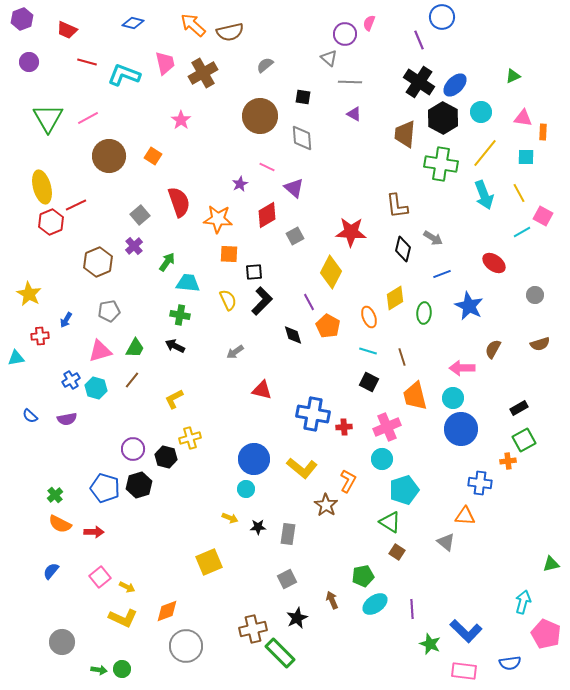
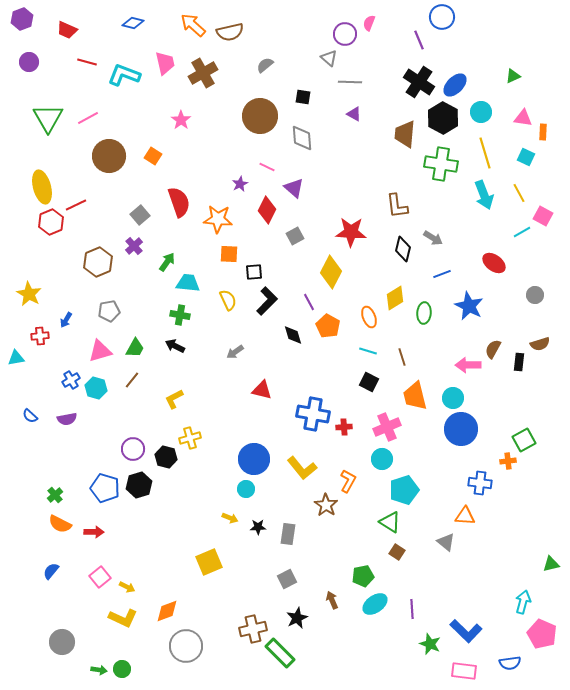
yellow line at (485, 153): rotated 56 degrees counterclockwise
cyan square at (526, 157): rotated 24 degrees clockwise
red diamond at (267, 215): moved 5 px up; rotated 32 degrees counterclockwise
black L-shape at (262, 301): moved 5 px right
pink arrow at (462, 368): moved 6 px right, 3 px up
black rectangle at (519, 408): moved 46 px up; rotated 54 degrees counterclockwise
yellow L-shape at (302, 468): rotated 12 degrees clockwise
pink pentagon at (546, 634): moved 4 px left
